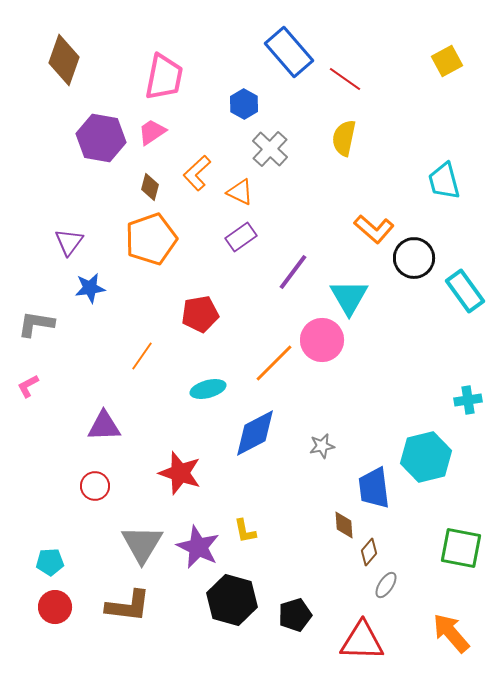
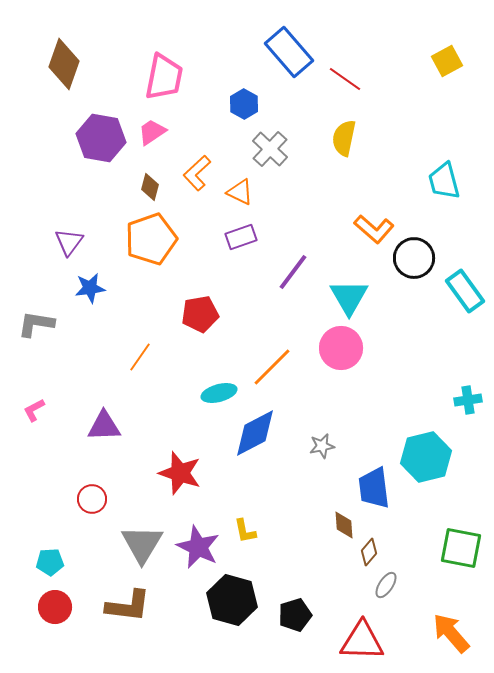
brown diamond at (64, 60): moved 4 px down
purple rectangle at (241, 237): rotated 16 degrees clockwise
pink circle at (322, 340): moved 19 px right, 8 px down
orange line at (142, 356): moved 2 px left, 1 px down
orange line at (274, 363): moved 2 px left, 4 px down
pink L-shape at (28, 386): moved 6 px right, 24 px down
cyan ellipse at (208, 389): moved 11 px right, 4 px down
red circle at (95, 486): moved 3 px left, 13 px down
